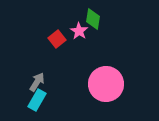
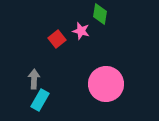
green diamond: moved 7 px right, 5 px up
pink star: moved 2 px right; rotated 18 degrees counterclockwise
gray arrow: moved 3 px left, 3 px up; rotated 30 degrees counterclockwise
cyan rectangle: moved 3 px right
